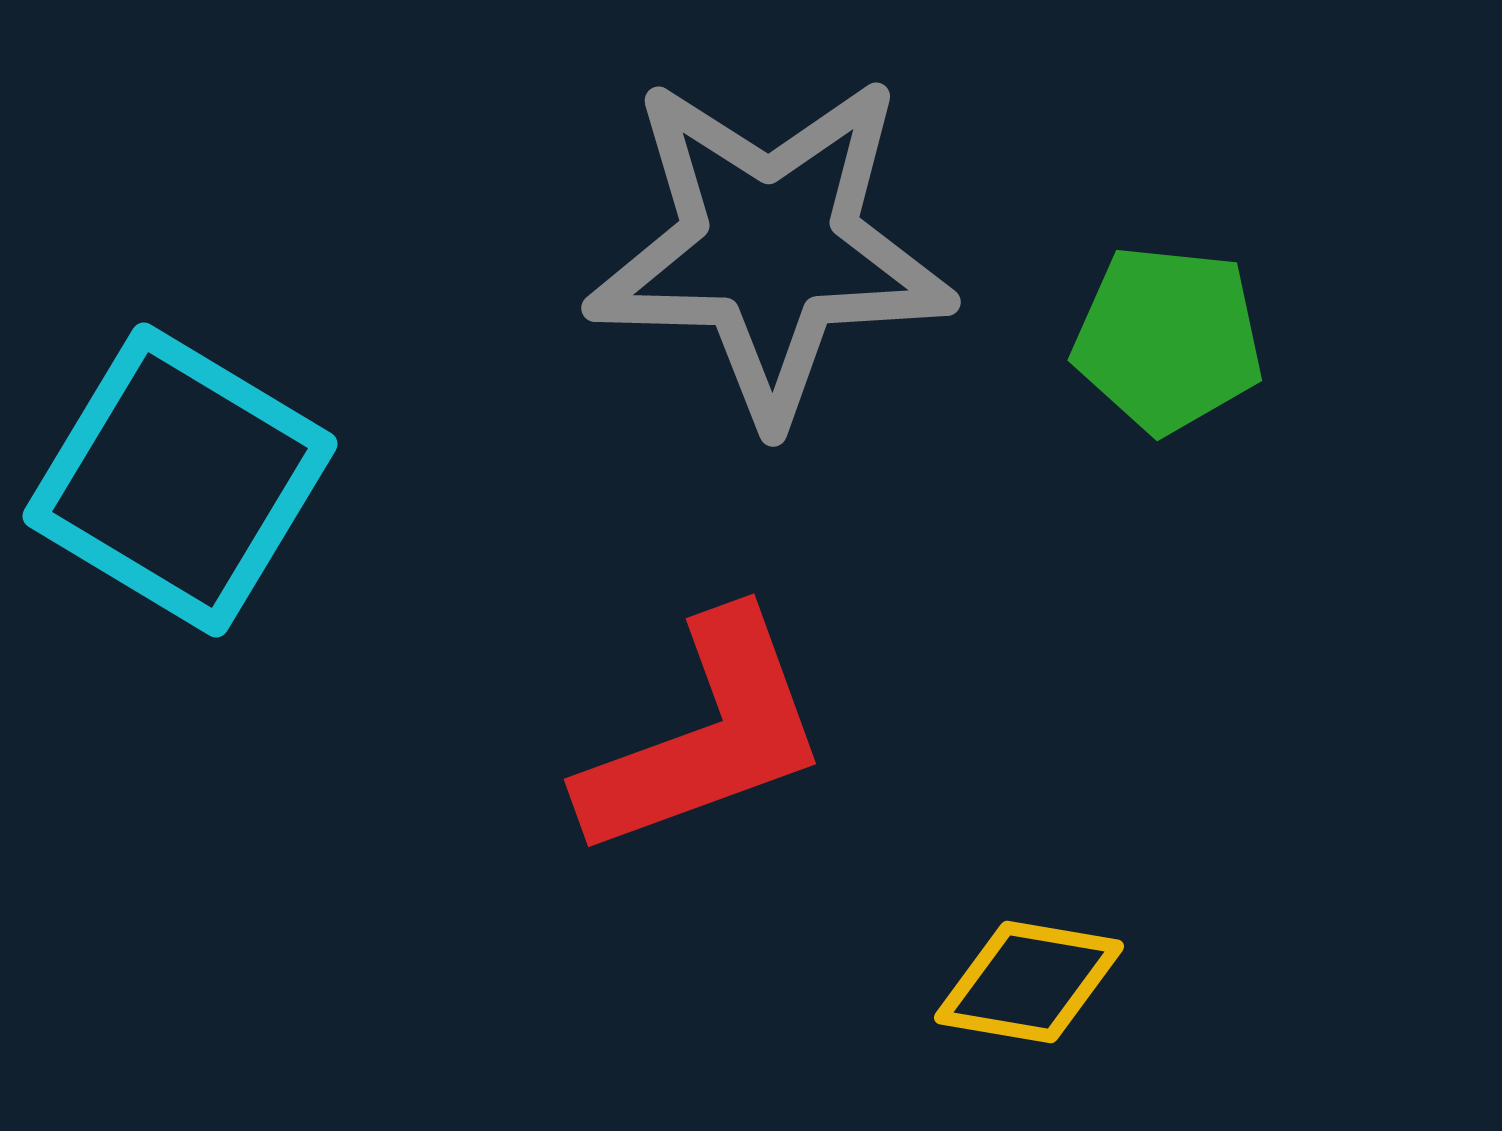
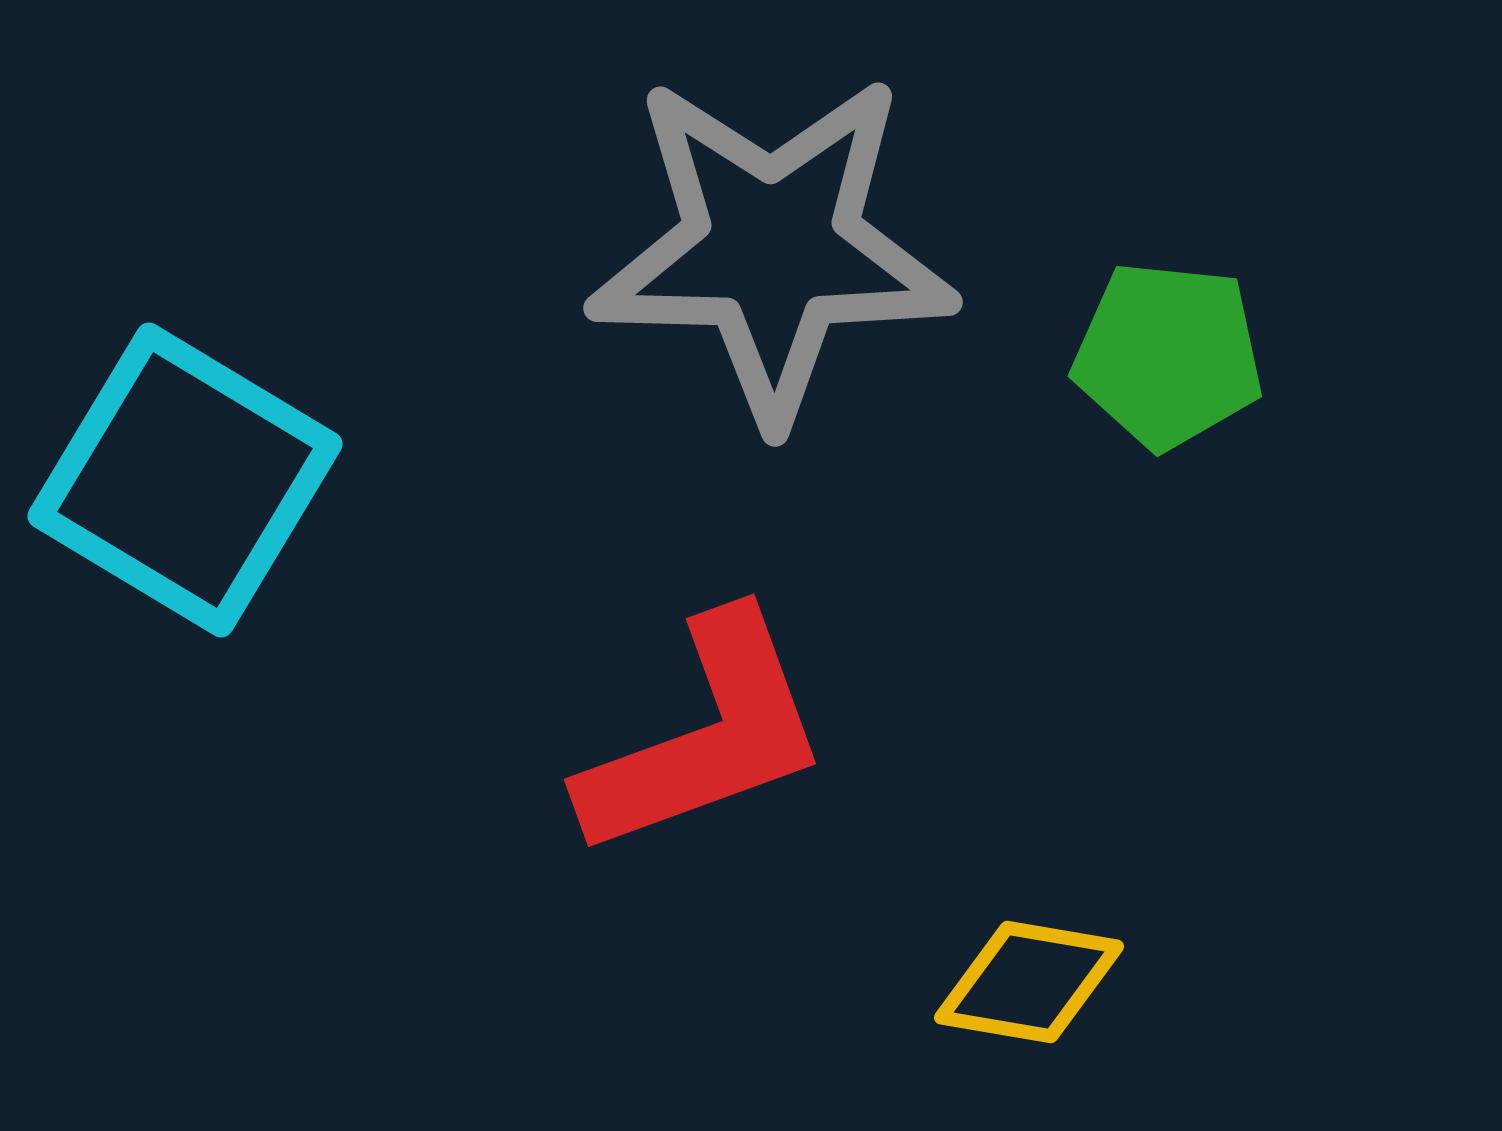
gray star: moved 2 px right
green pentagon: moved 16 px down
cyan square: moved 5 px right
